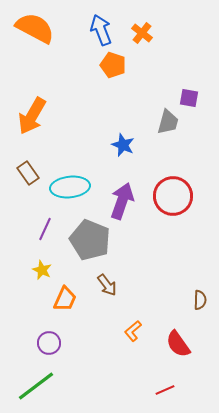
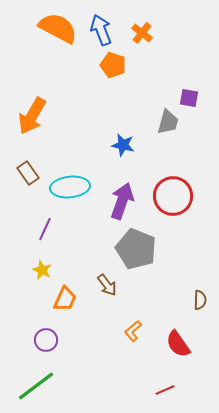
orange semicircle: moved 23 px right
blue star: rotated 10 degrees counterclockwise
gray pentagon: moved 46 px right, 9 px down
purple circle: moved 3 px left, 3 px up
